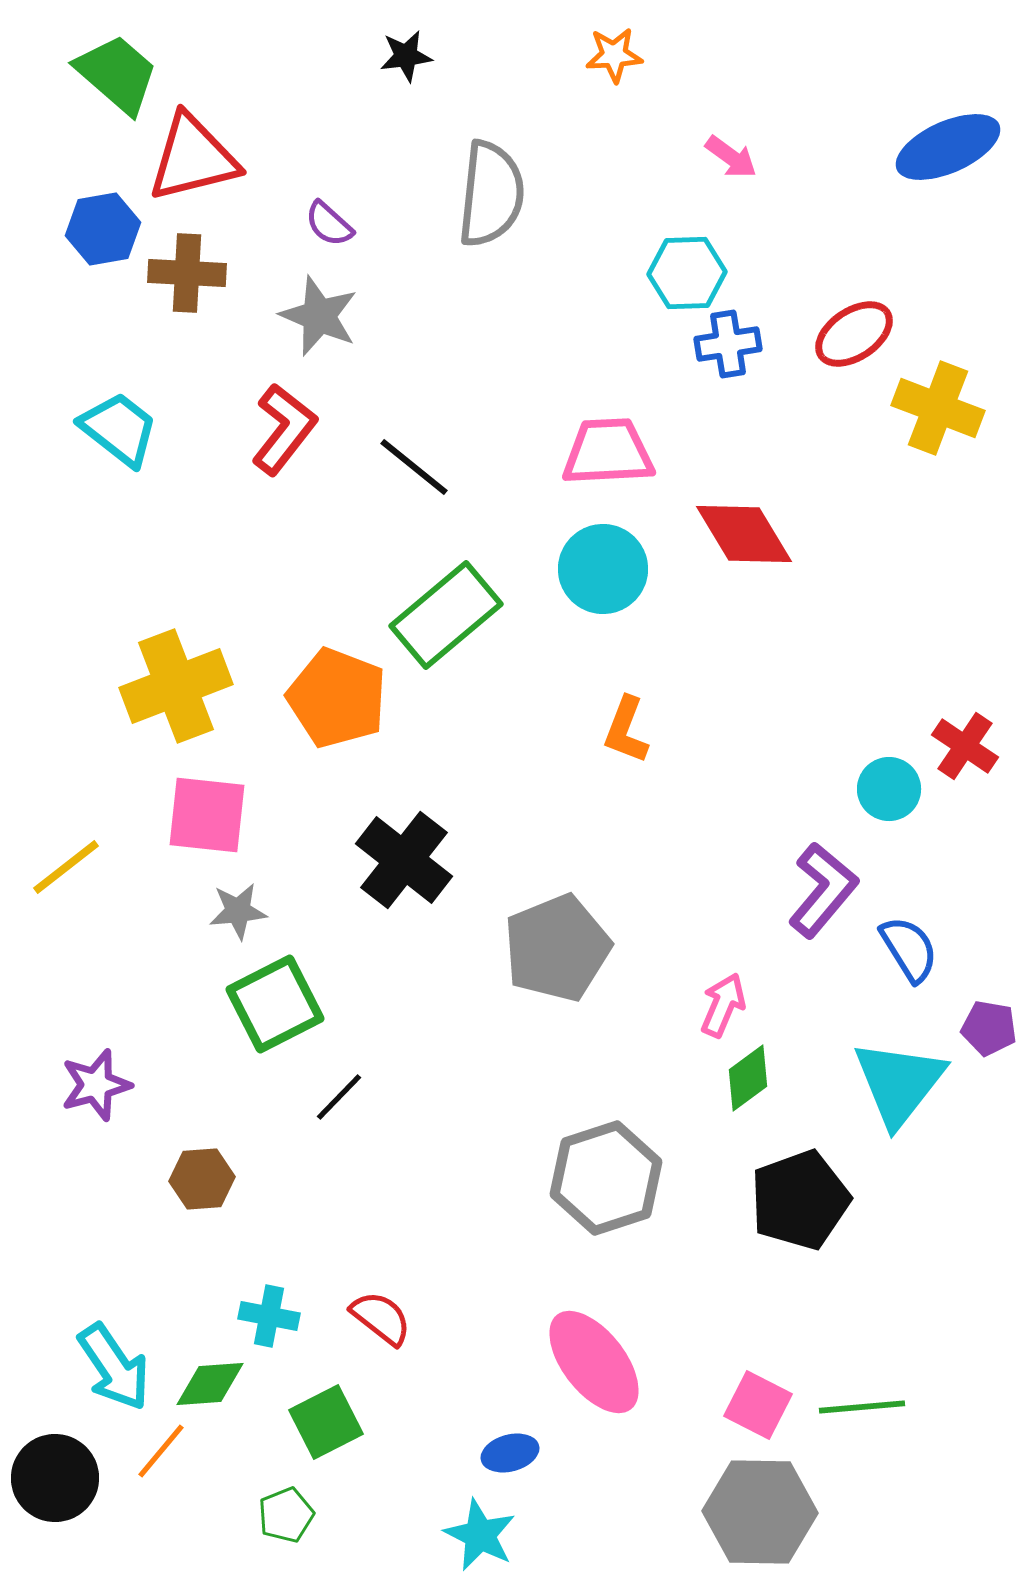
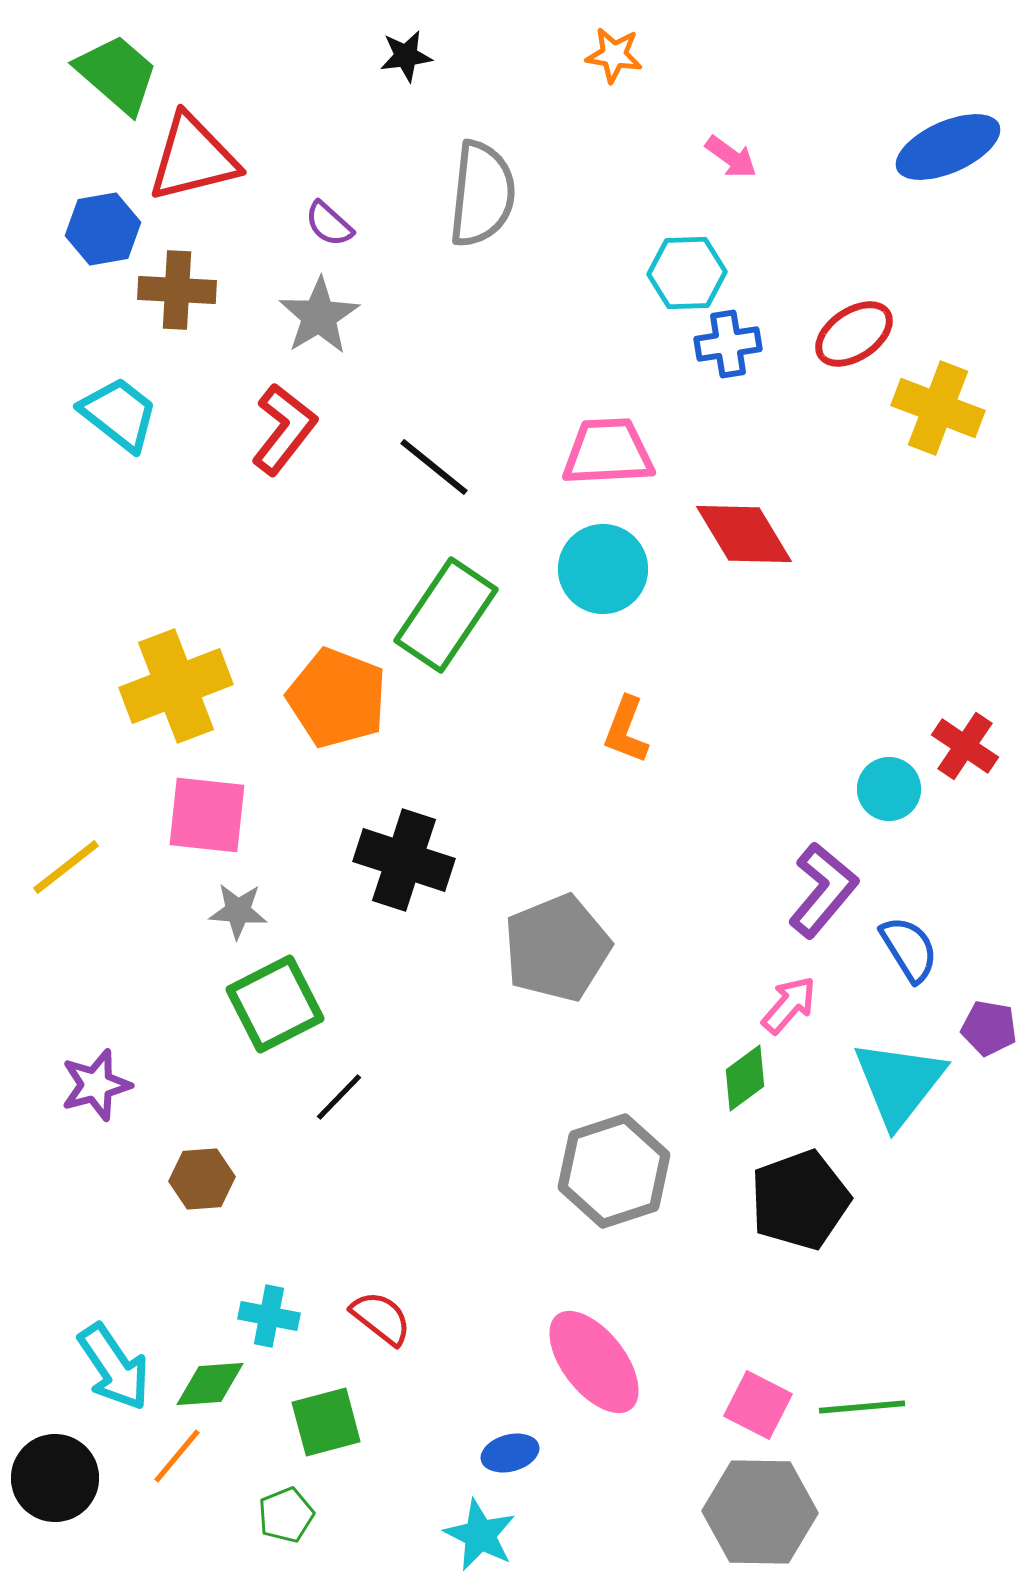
orange star at (614, 55): rotated 12 degrees clockwise
gray semicircle at (491, 194): moved 9 px left
brown cross at (187, 273): moved 10 px left, 17 px down
gray star at (319, 316): rotated 18 degrees clockwise
cyan trapezoid at (119, 429): moved 15 px up
black line at (414, 467): moved 20 px right
green rectangle at (446, 615): rotated 16 degrees counterclockwise
black cross at (404, 860): rotated 20 degrees counterclockwise
gray star at (238, 911): rotated 10 degrees clockwise
pink arrow at (723, 1005): moved 66 px right; rotated 18 degrees clockwise
green diamond at (748, 1078): moved 3 px left
gray hexagon at (606, 1178): moved 8 px right, 7 px up
green square at (326, 1422): rotated 12 degrees clockwise
orange line at (161, 1451): moved 16 px right, 5 px down
